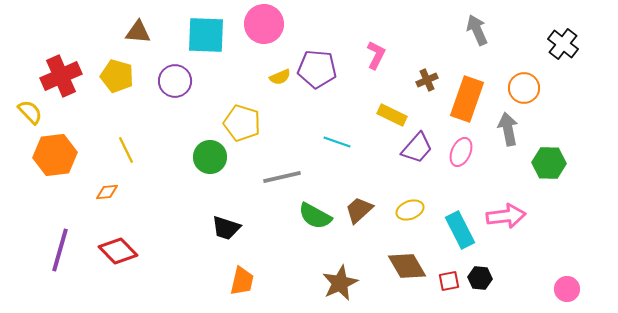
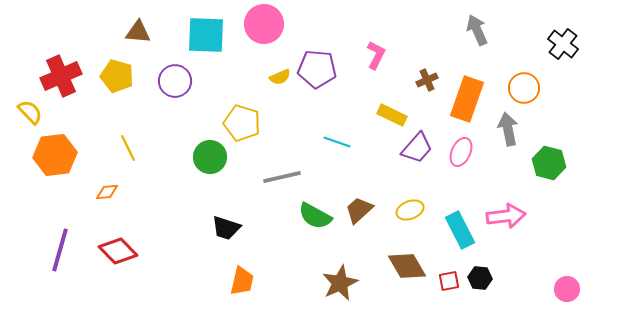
yellow line at (126, 150): moved 2 px right, 2 px up
green hexagon at (549, 163): rotated 12 degrees clockwise
